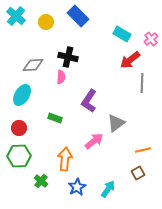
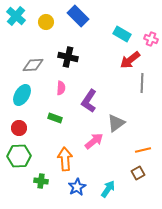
pink cross: rotated 32 degrees counterclockwise
pink semicircle: moved 11 px down
orange arrow: rotated 10 degrees counterclockwise
green cross: rotated 32 degrees counterclockwise
